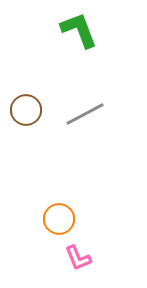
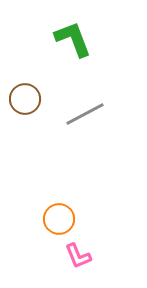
green L-shape: moved 6 px left, 9 px down
brown circle: moved 1 px left, 11 px up
pink L-shape: moved 2 px up
